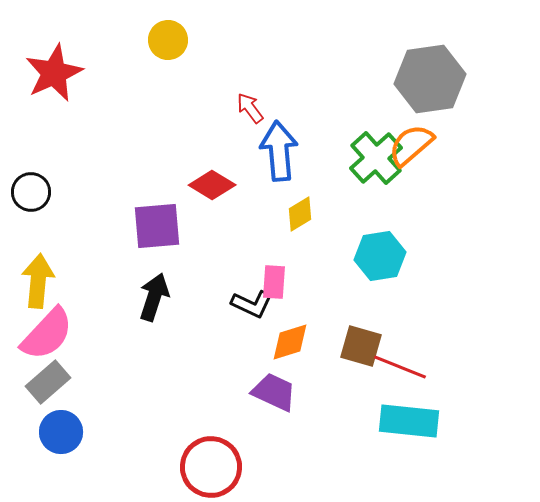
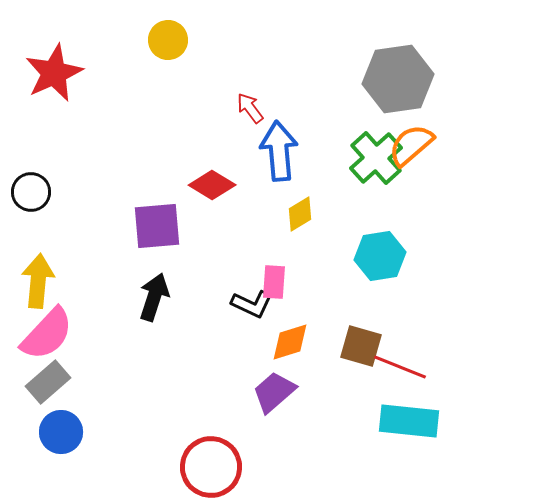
gray hexagon: moved 32 px left
purple trapezoid: rotated 66 degrees counterclockwise
